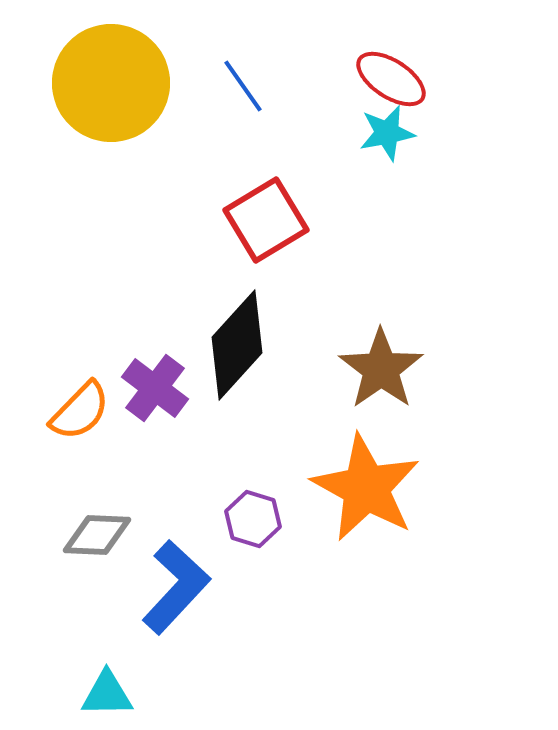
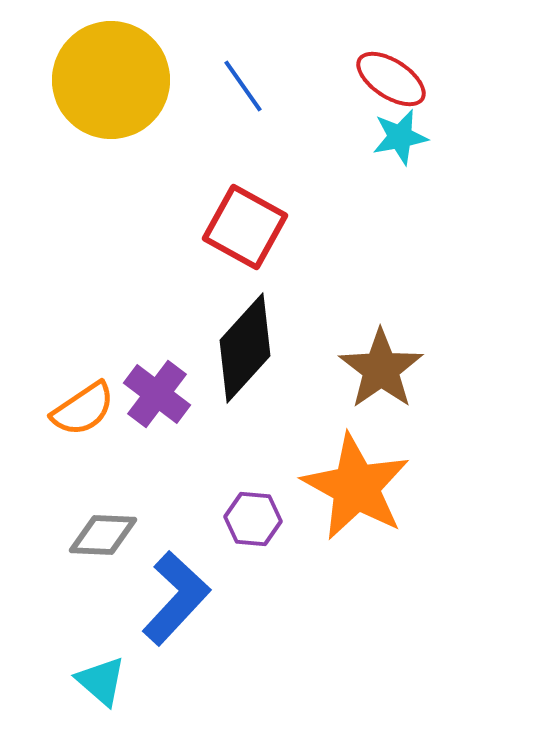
yellow circle: moved 3 px up
cyan star: moved 13 px right, 4 px down
red square: moved 21 px left, 7 px down; rotated 30 degrees counterclockwise
black diamond: moved 8 px right, 3 px down
purple cross: moved 2 px right, 6 px down
orange semicircle: moved 3 px right, 2 px up; rotated 12 degrees clockwise
orange star: moved 10 px left, 1 px up
purple hexagon: rotated 12 degrees counterclockwise
gray diamond: moved 6 px right
blue L-shape: moved 11 px down
cyan triangle: moved 6 px left, 13 px up; rotated 42 degrees clockwise
